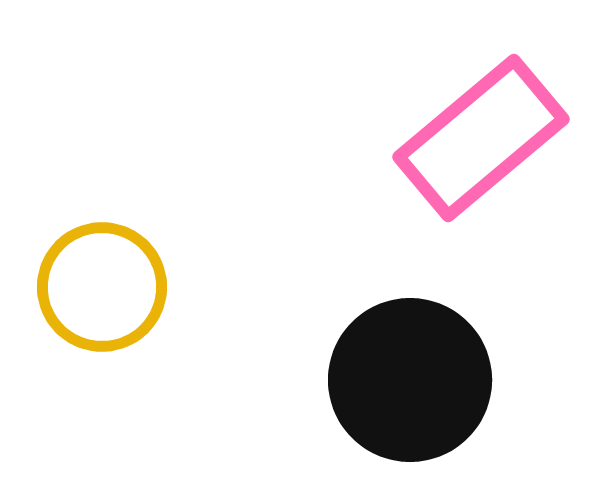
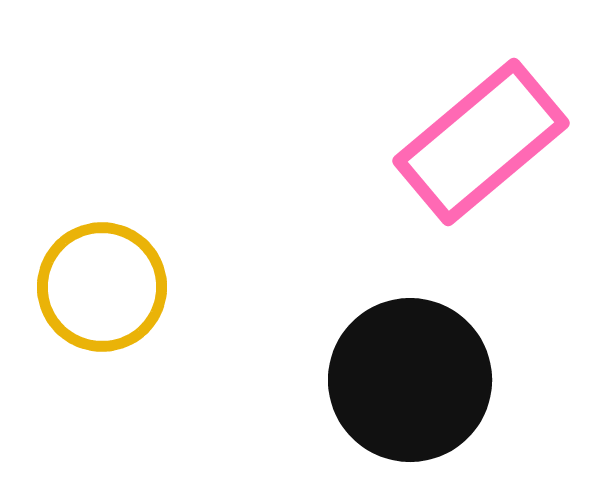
pink rectangle: moved 4 px down
